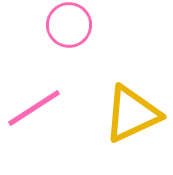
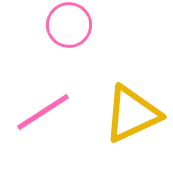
pink line: moved 9 px right, 4 px down
